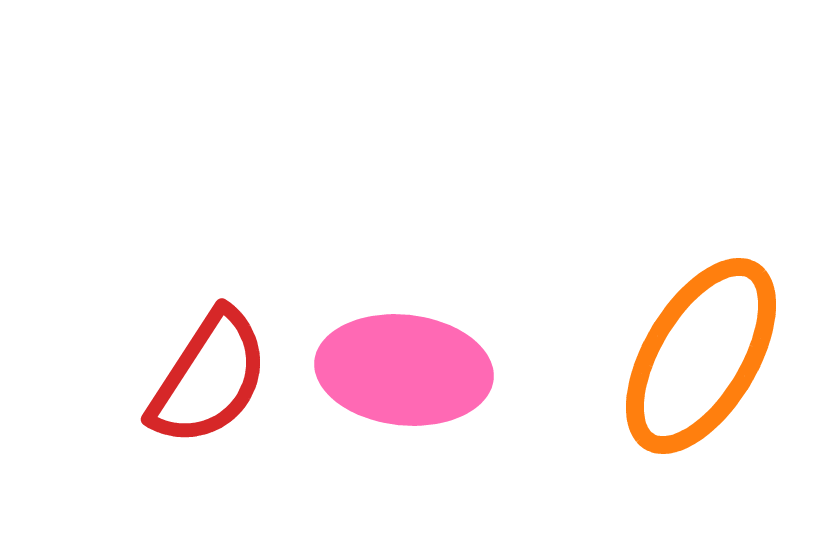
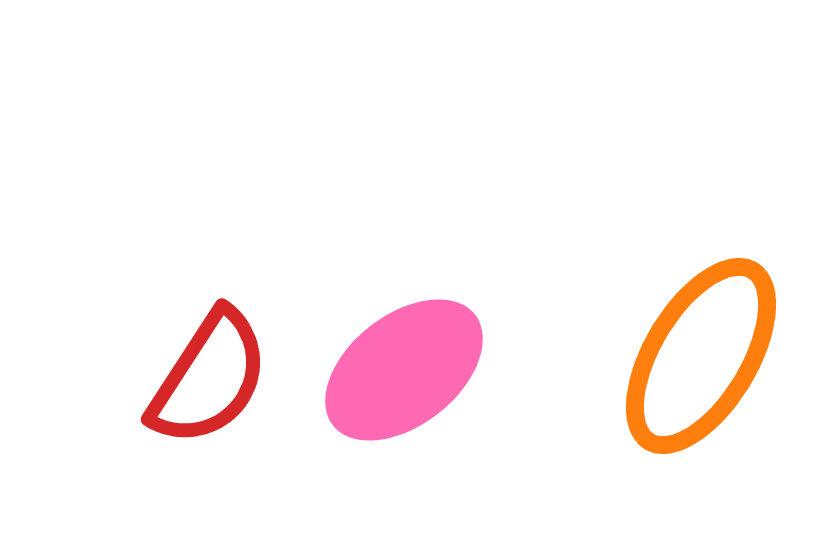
pink ellipse: rotated 44 degrees counterclockwise
